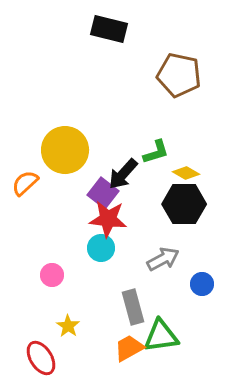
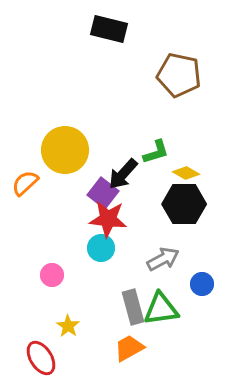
green triangle: moved 27 px up
